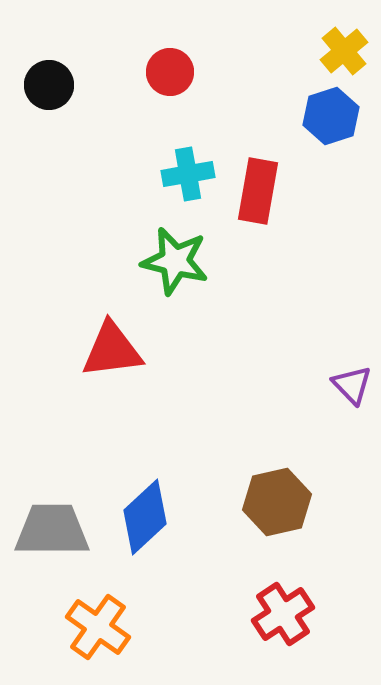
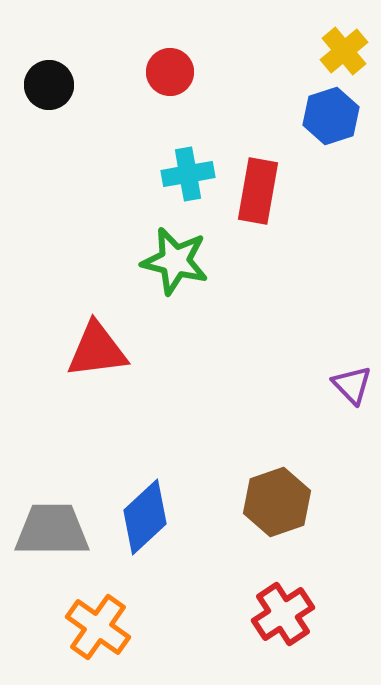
red triangle: moved 15 px left
brown hexagon: rotated 6 degrees counterclockwise
